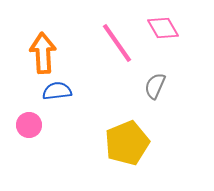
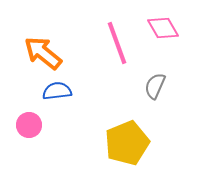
pink line: rotated 15 degrees clockwise
orange arrow: rotated 48 degrees counterclockwise
